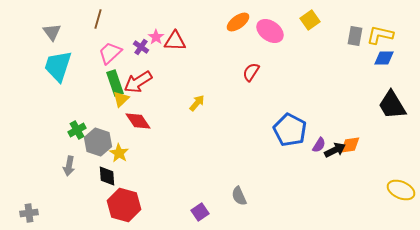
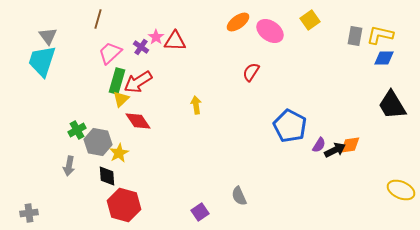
gray triangle: moved 4 px left, 4 px down
cyan trapezoid: moved 16 px left, 5 px up
green rectangle: moved 2 px right, 2 px up; rotated 35 degrees clockwise
yellow arrow: moved 1 px left, 2 px down; rotated 48 degrees counterclockwise
blue pentagon: moved 4 px up
gray hexagon: rotated 8 degrees counterclockwise
yellow star: rotated 12 degrees clockwise
